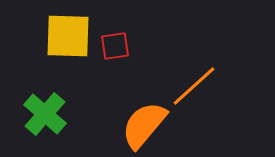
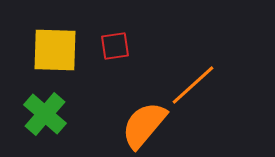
yellow square: moved 13 px left, 14 px down
orange line: moved 1 px left, 1 px up
